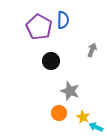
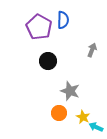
black circle: moved 3 px left
